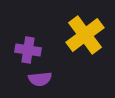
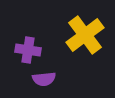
purple semicircle: moved 4 px right
